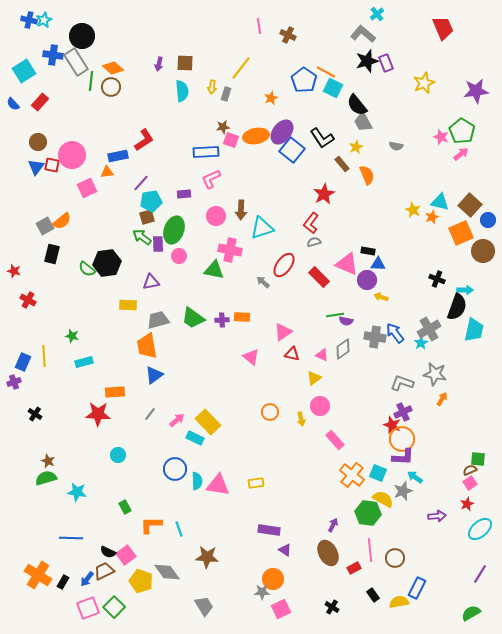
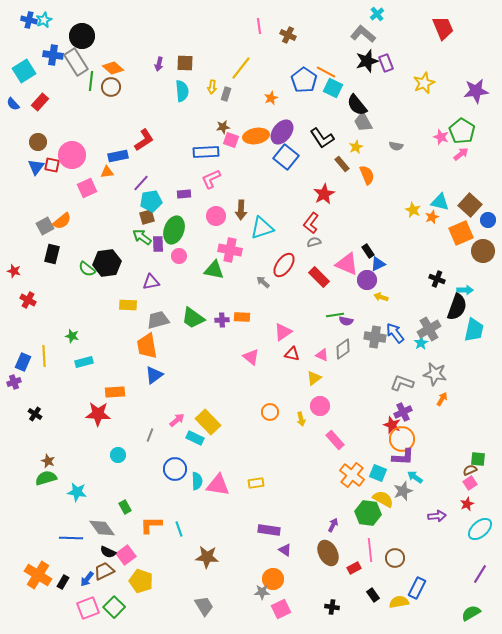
blue square at (292, 150): moved 6 px left, 7 px down
black rectangle at (368, 251): rotated 48 degrees clockwise
blue triangle at (378, 264): rotated 28 degrees counterclockwise
gray line at (150, 414): moved 21 px down; rotated 16 degrees counterclockwise
gray diamond at (167, 572): moved 65 px left, 44 px up
black cross at (332, 607): rotated 24 degrees counterclockwise
